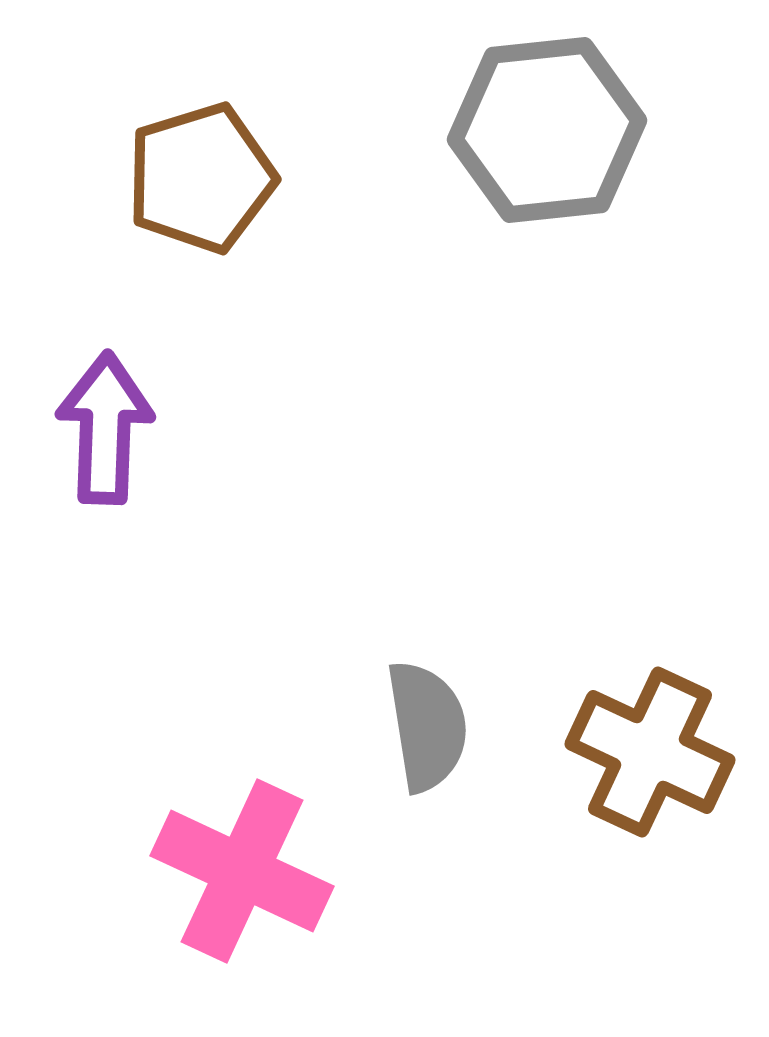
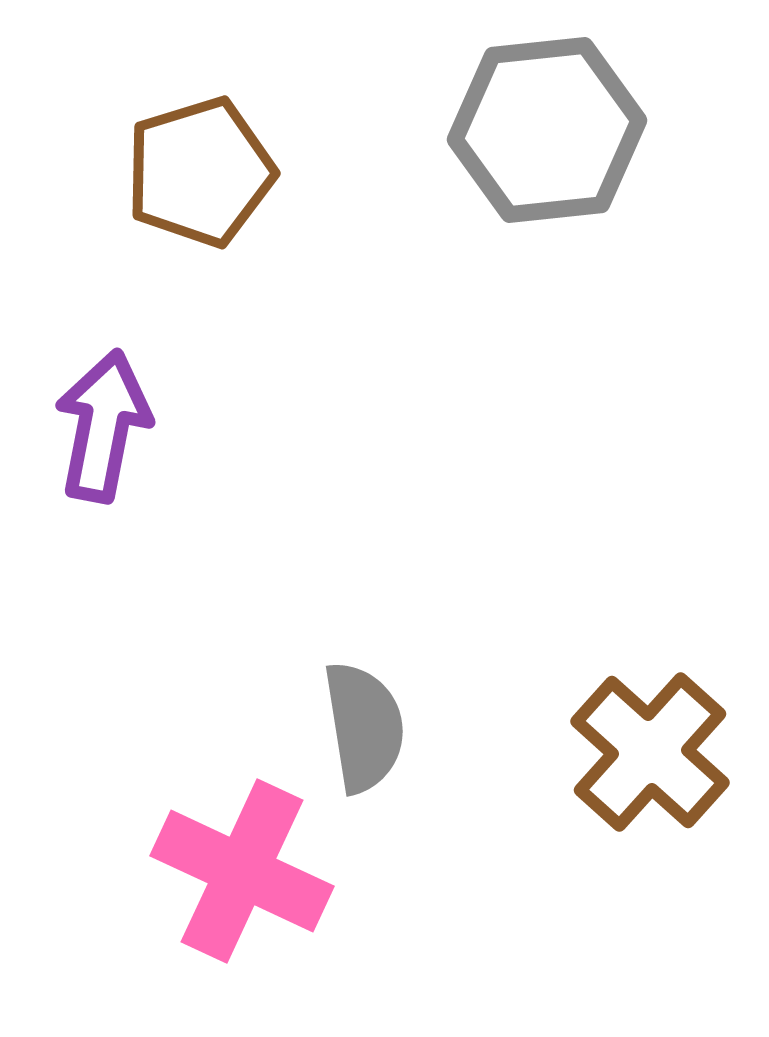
brown pentagon: moved 1 px left, 6 px up
purple arrow: moved 2 px left, 2 px up; rotated 9 degrees clockwise
gray semicircle: moved 63 px left, 1 px down
brown cross: rotated 17 degrees clockwise
